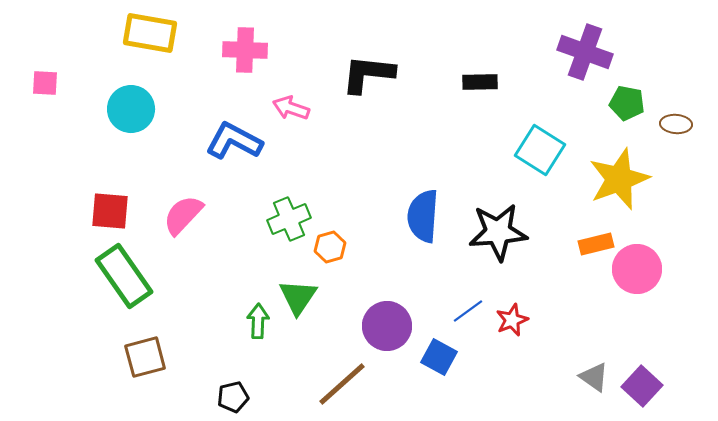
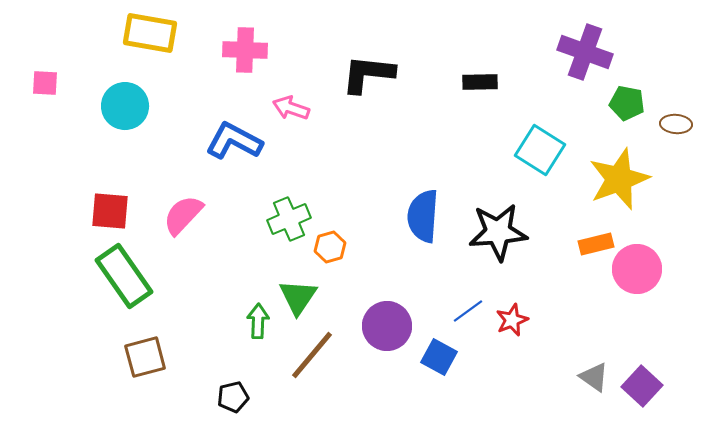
cyan circle: moved 6 px left, 3 px up
brown line: moved 30 px left, 29 px up; rotated 8 degrees counterclockwise
